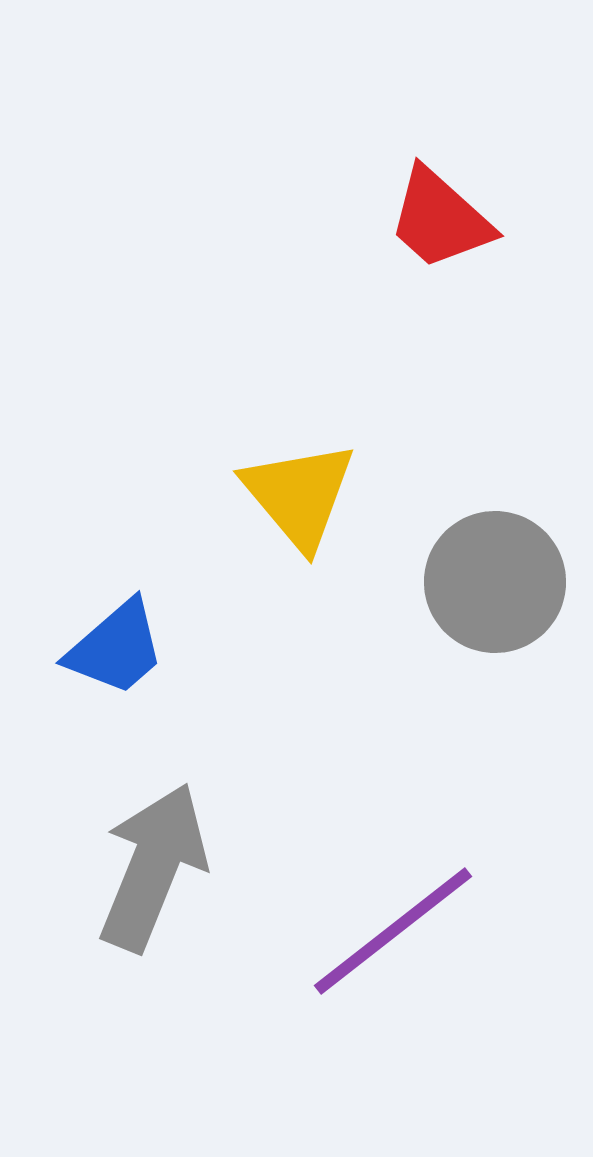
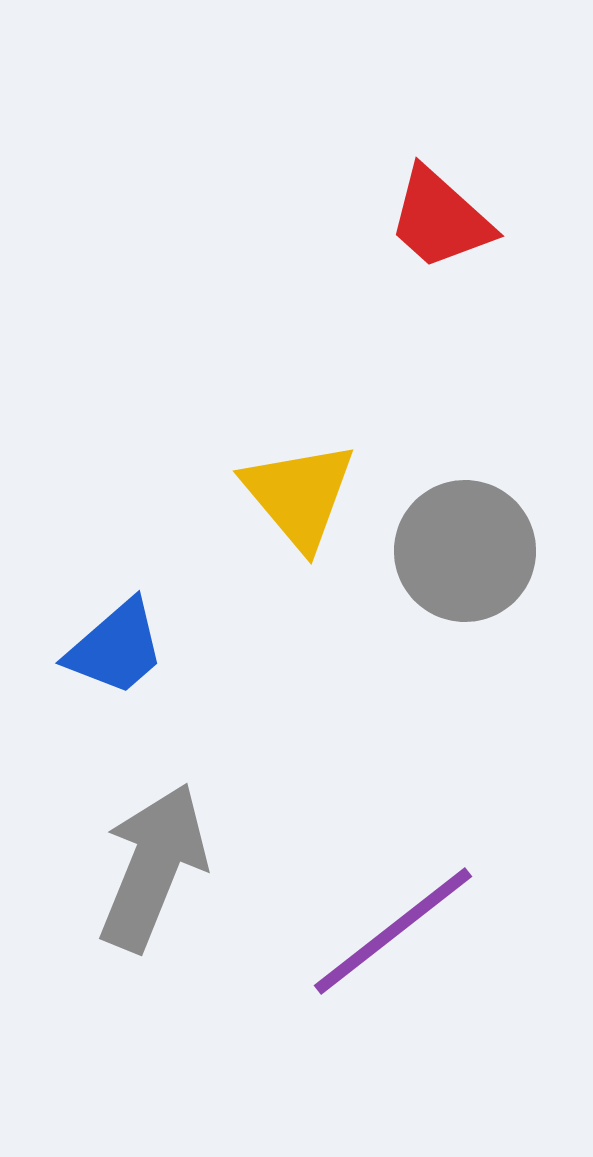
gray circle: moved 30 px left, 31 px up
